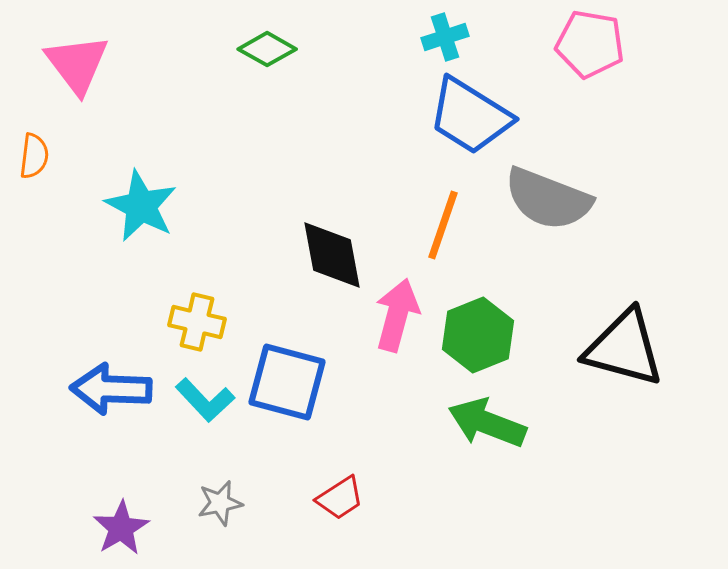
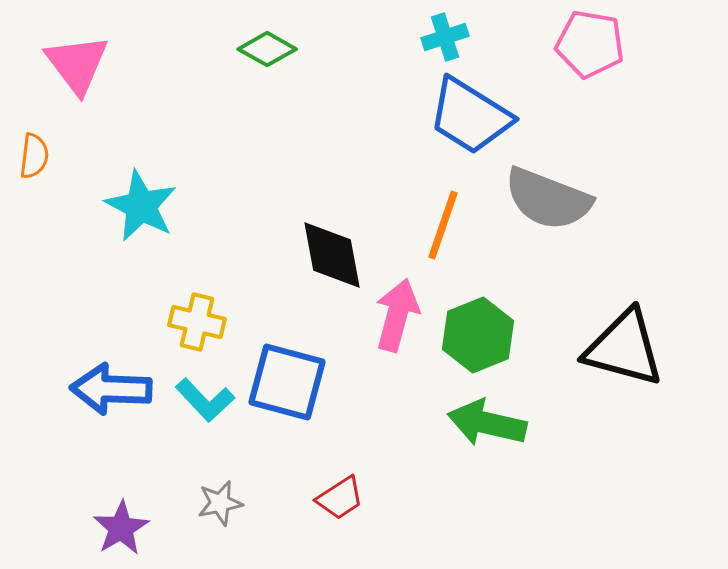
green arrow: rotated 8 degrees counterclockwise
